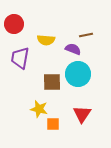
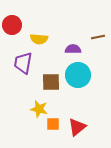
red circle: moved 2 px left, 1 px down
brown line: moved 12 px right, 2 px down
yellow semicircle: moved 7 px left, 1 px up
purple semicircle: rotated 21 degrees counterclockwise
purple trapezoid: moved 3 px right, 5 px down
cyan circle: moved 1 px down
brown square: moved 1 px left
red triangle: moved 5 px left, 13 px down; rotated 18 degrees clockwise
